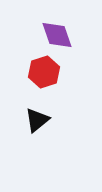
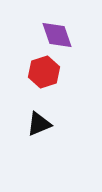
black triangle: moved 2 px right, 4 px down; rotated 16 degrees clockwise
